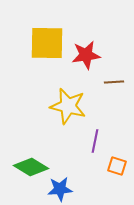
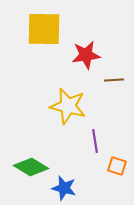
yellow square: moved 3 px left, 14 px up
brown line: moved 2 px up
purple line: rotated 20 degrees counterclockwise
blue star: moved 4 px right, 1 px up; rotated 20 degrees clockwise
